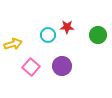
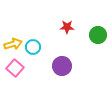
cyan circle: moved 15 px left, 12 px down
pink square: moved 16 px left, 1 px down
